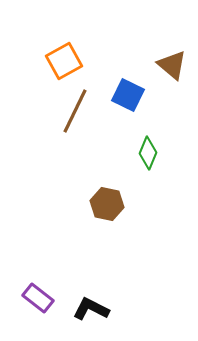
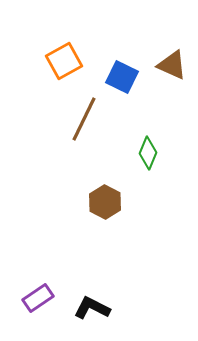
brown triangle: rotated 16 degrees counterclockwise
blue square: moved 6 px left, 18 px up
brown line: moved 9 px right, 8 px down
brown hexagon: moved 2 px left, 2 px up; rotated 16 degrees clockwise
purple rectangle: rotated 72 degrees counterclockwise
black L-shape: moved 1 px right, 1 px up
